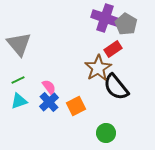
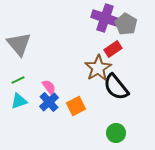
green circle: moved 10 px right
